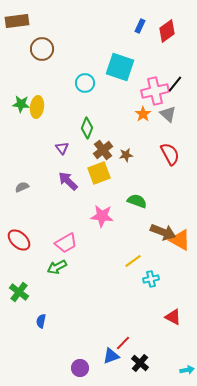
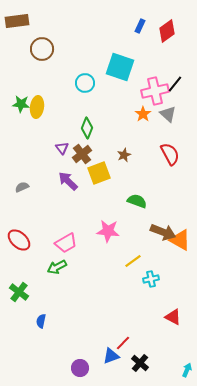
brown cross: moved 21 px left, 4 px down
brown star: moved 2 px left; rotated 16 degrees counterclockwise
pink star: moved 6 px right, 15 px down
cyan arrow: rotated 56 degrees counterclockwise
